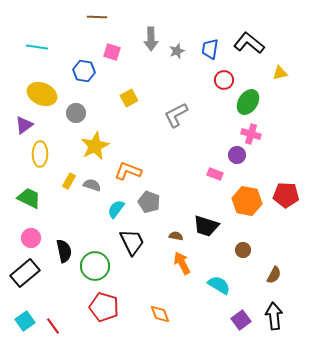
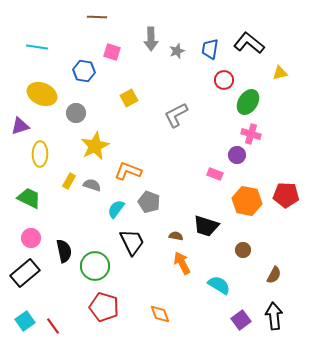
purple triangle at (24, 125): moved 4 px left, 1 px down; rotated 18 degrees clockwise
